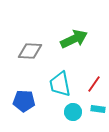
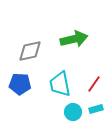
green arrow: rotated 12 degrees clockwise
gray diamond: rotated 15 degrees counterclockwise
blue pentagon: moved 4 px left, 17 px up
cyan rectangle: moved 2 px left; rotated 24 degrees counterclockwise
